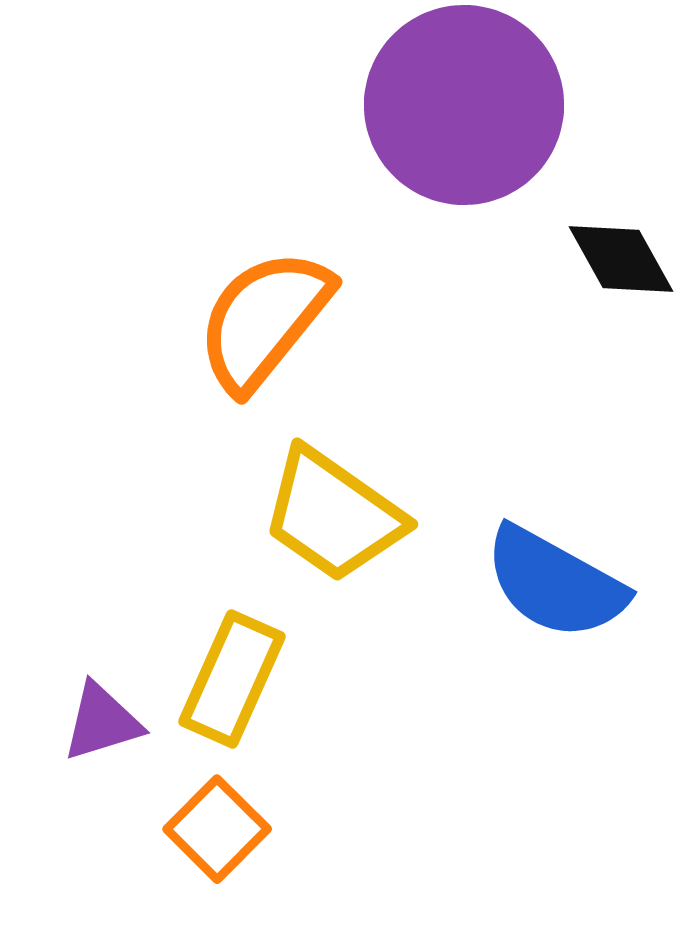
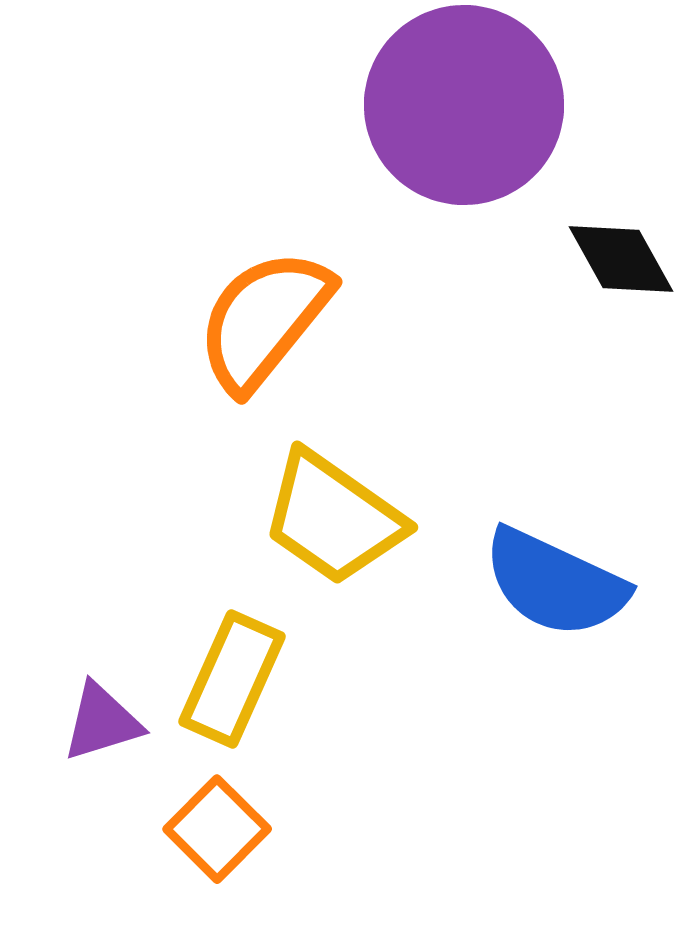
yellow trapezoid: moved 3 px down
blue semicircle: rotated 4 degrees counterclockwise
